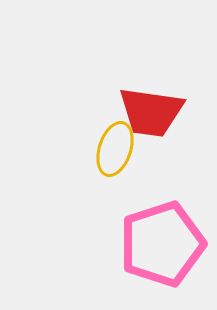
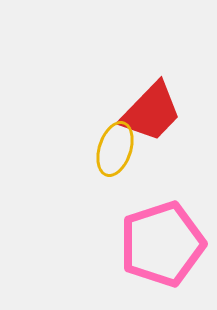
red trapezoid: rotated 54 degrees counterclockwise
